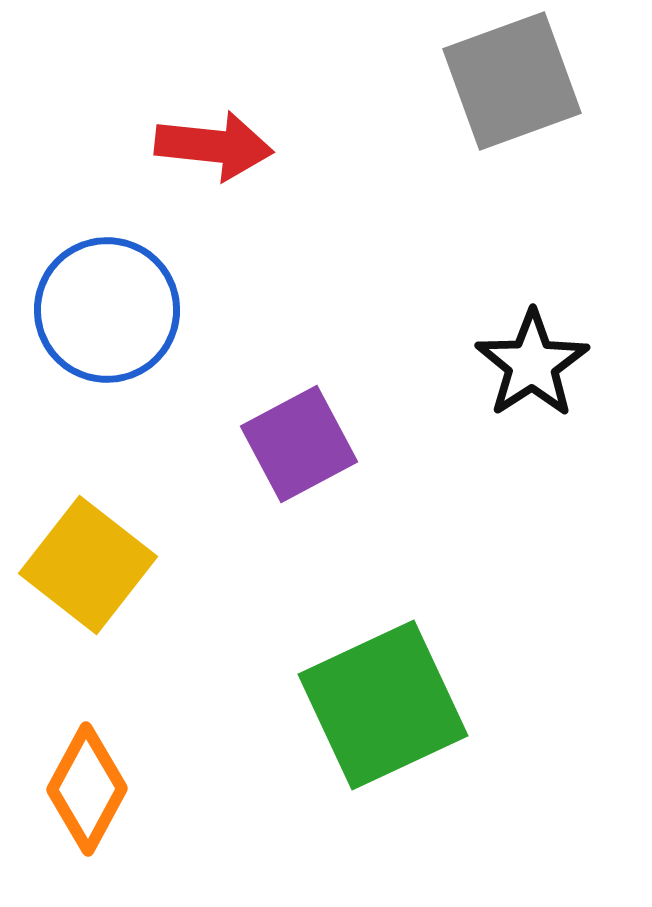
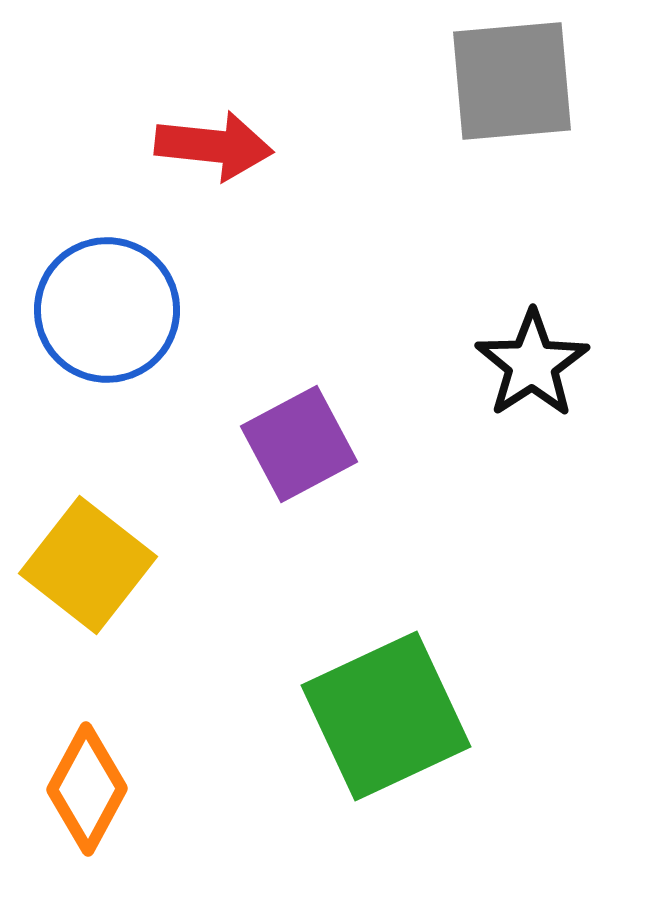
gray square: rotated 15 degrees clockwise
green square: moved 3 px right, 11 px down
